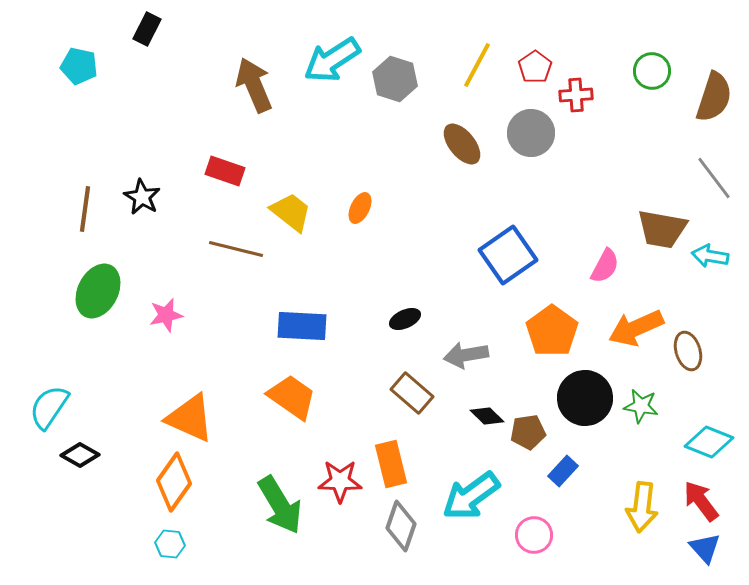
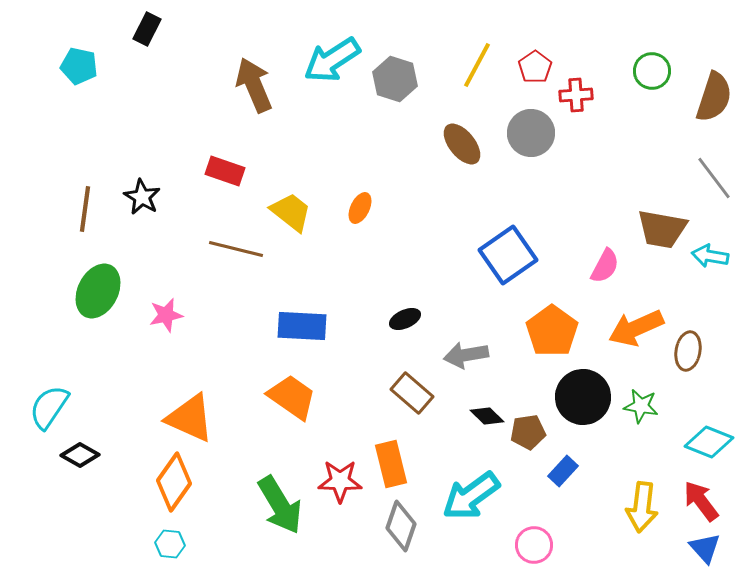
brown ellipse at (688, 351): rotated 27 degrees clockwise
black circle at (585, 398): moved 2 px left, 1 px up
pink circle at (534, 535): moved 10 px down
